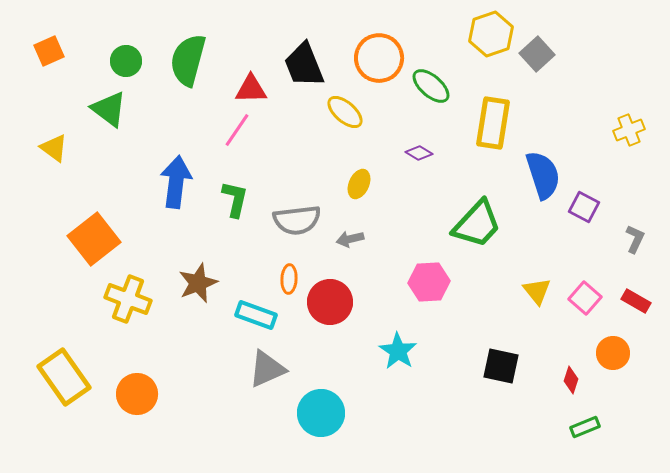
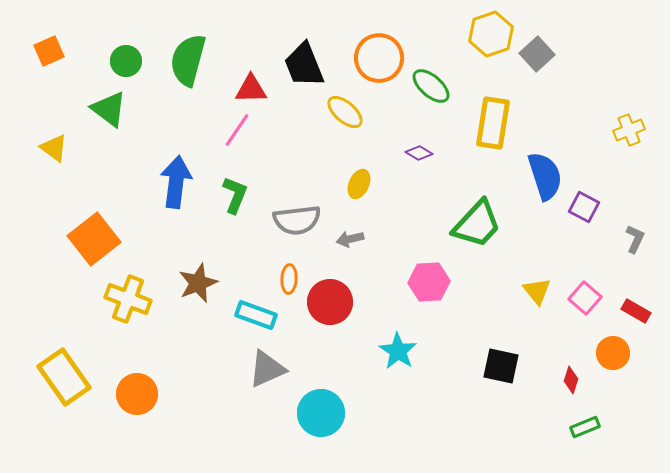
blue semicircle at (543, 175): moved 2 px right, 1 px down
green L-shape at (235, 199): moved 4 px up; rotated 9 degrees clockwise
red rectangle at (636, 301): moved 10 px down
